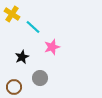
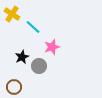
gray circle: moved 1 px left, 12 px up
